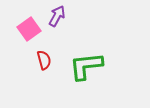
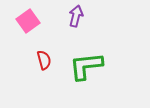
purple arrow: moved 19 px right; rotated 15 degrees counterclockwise
pink square: moved 1 px left, 8 px up
